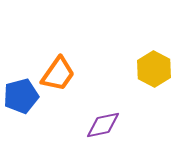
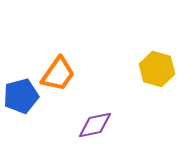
yellow hexagon: moved 3 px right; rotated 12 degrees counterclockwise
purple diamond: moved 8 px left
